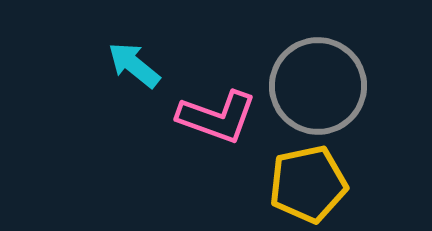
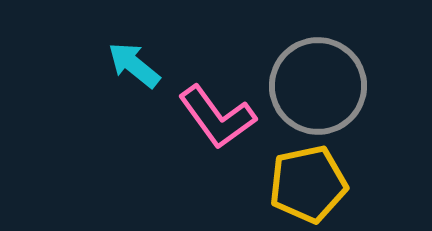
pink L-shape: rotated 34 degrees clockwise
